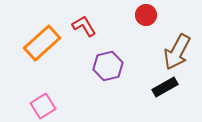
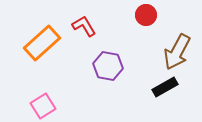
purple hexagon: rotated 24 degrees clockwise
